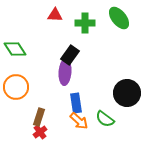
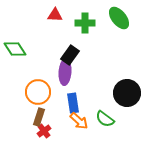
orange circle: moved 22 px right, 5 px down
blue rectangle: moved 3 px left
red cross: moved 4 px right, 1 px up
